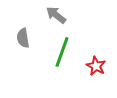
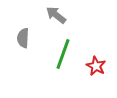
gray semicircle: rotated 12 degrees clockwise
green line: moved 1 px right, 2 px down
